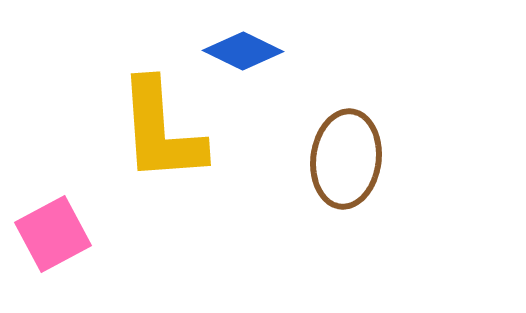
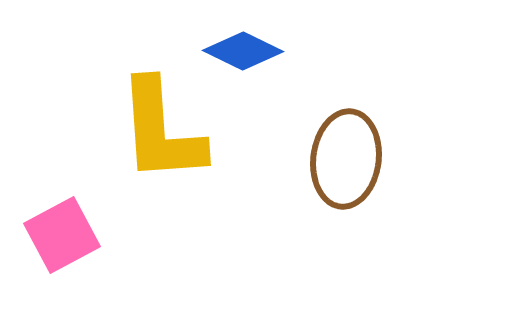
pink square: moved 9 px right, 1 px down
